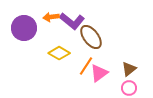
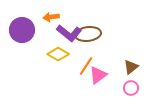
purple L-shape: moved 3 px left, 12 px down
purple circle: moved 2 px left, 2 px down
brown ellipse: moved 3 px left, 3 px up; rotated 60 degrees counterclockwise
yellow diamond: moved 1 px left, 1 px down
brown triangle: moved 2 px right, 2 px up
pink triangle: moved 1 px left, 2 px down
pink circle: moved 2 px right
